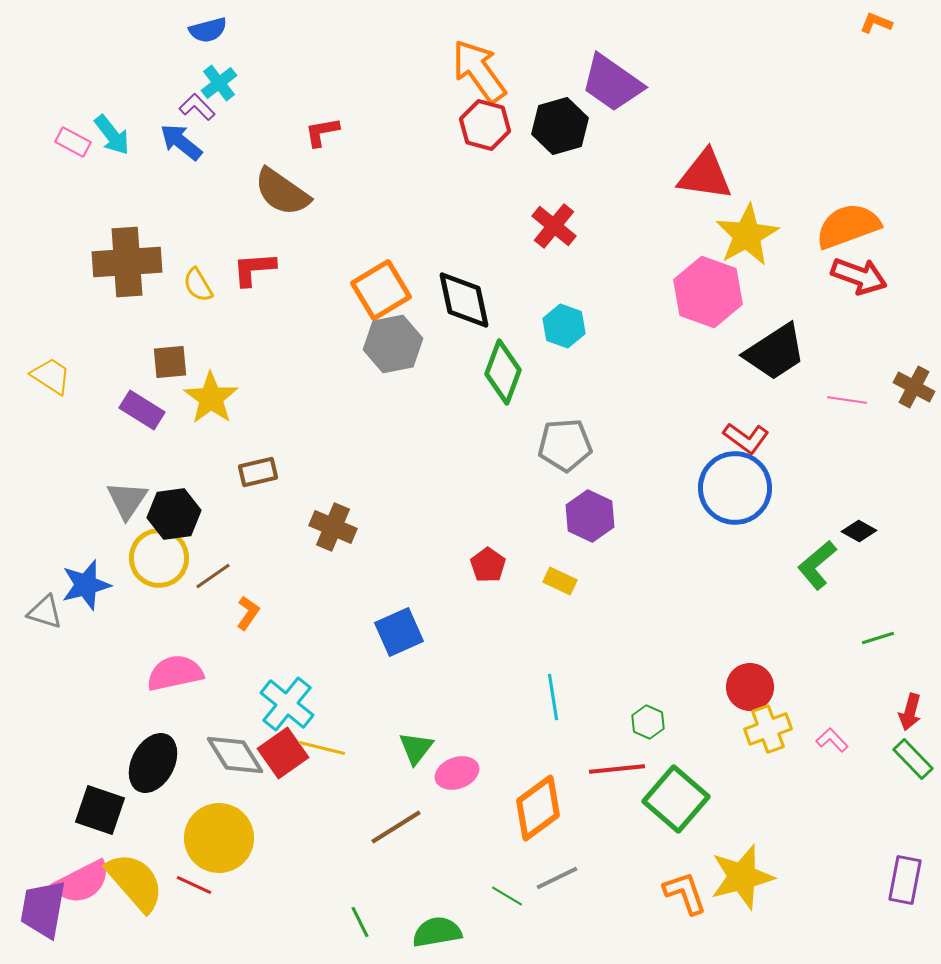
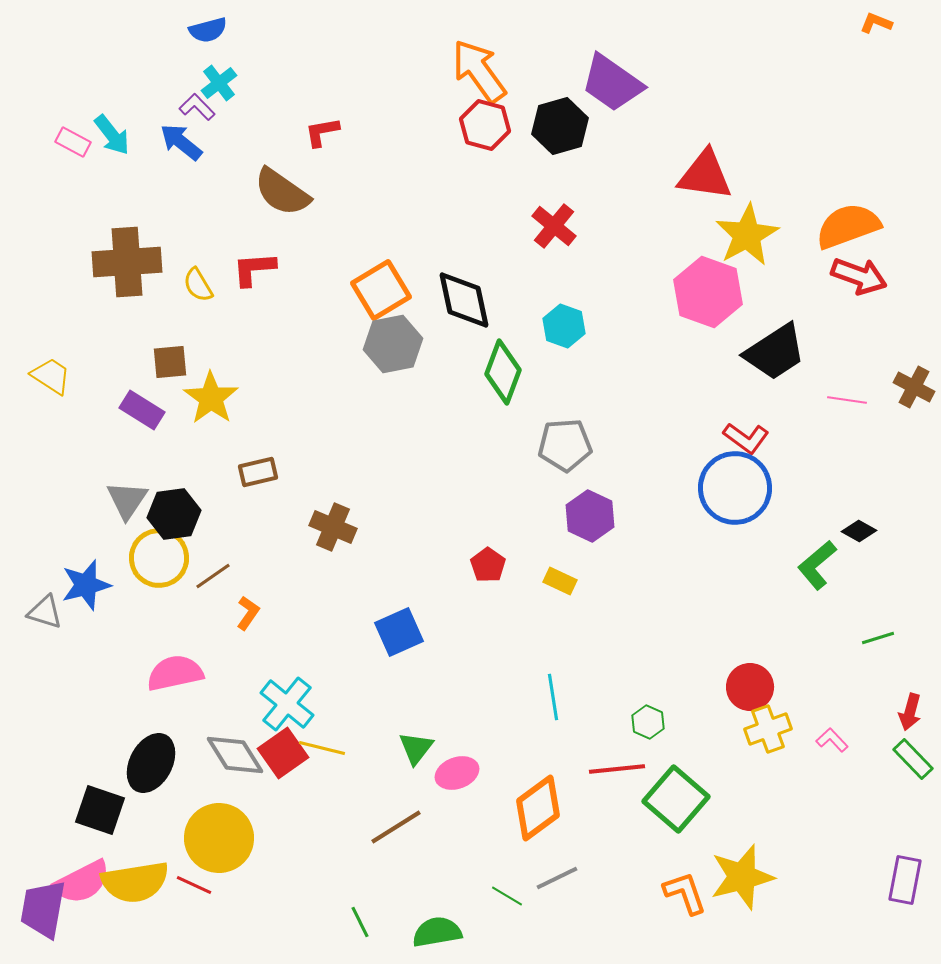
black ellipse at (153, 763): moved 2 px left
yellow semicircle at (135, 882): rotated 122 degrees clockwise
